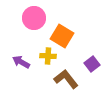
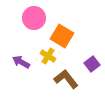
yellow cross: rotated 28 degrees clockwise
